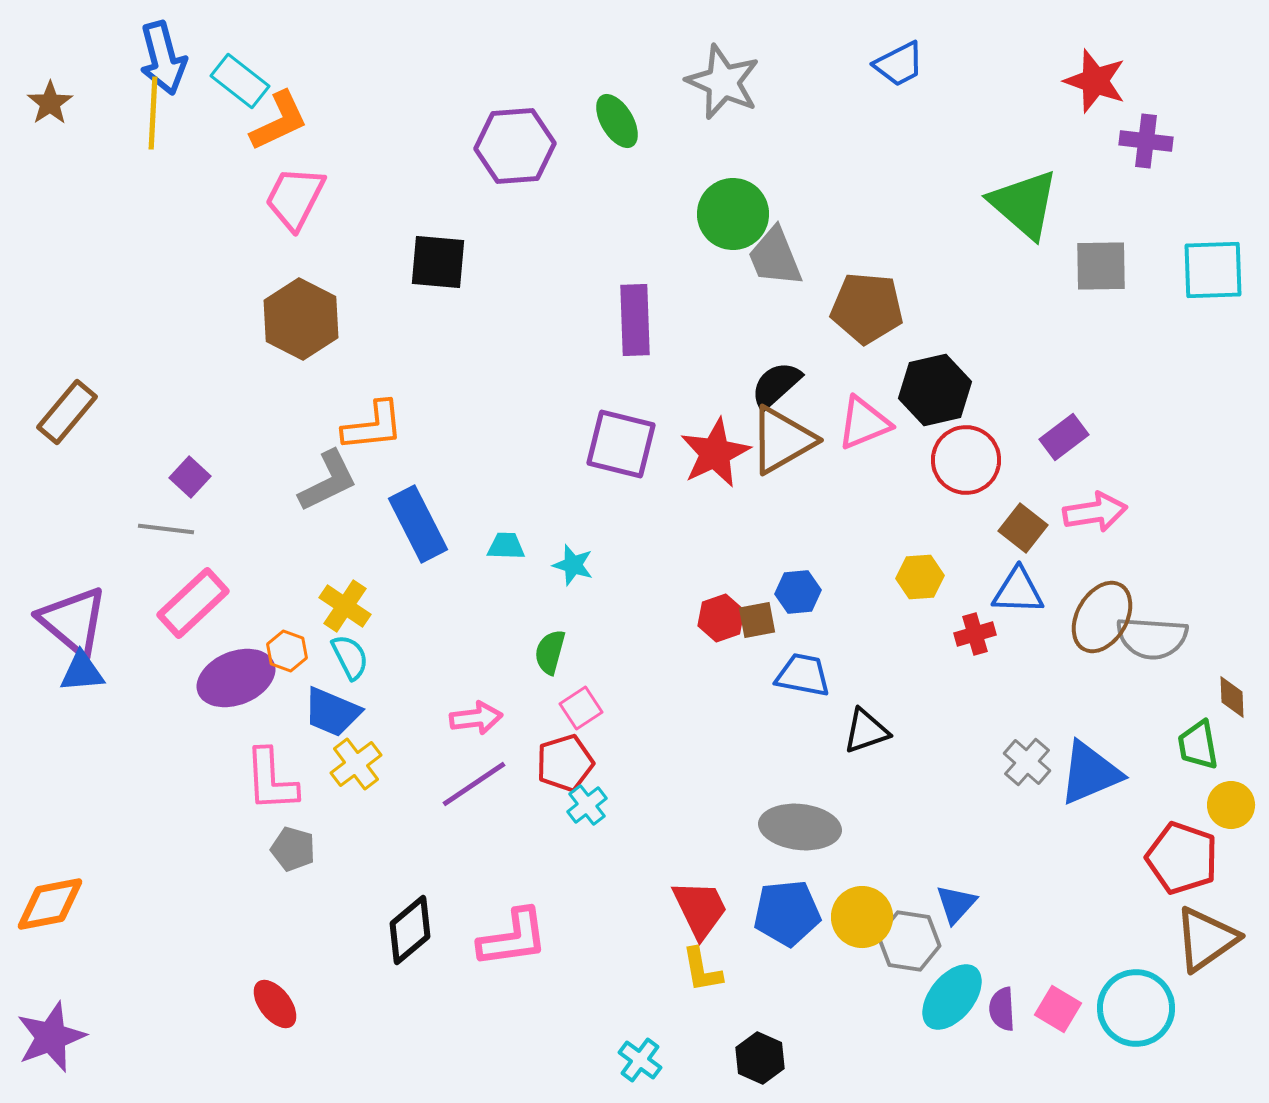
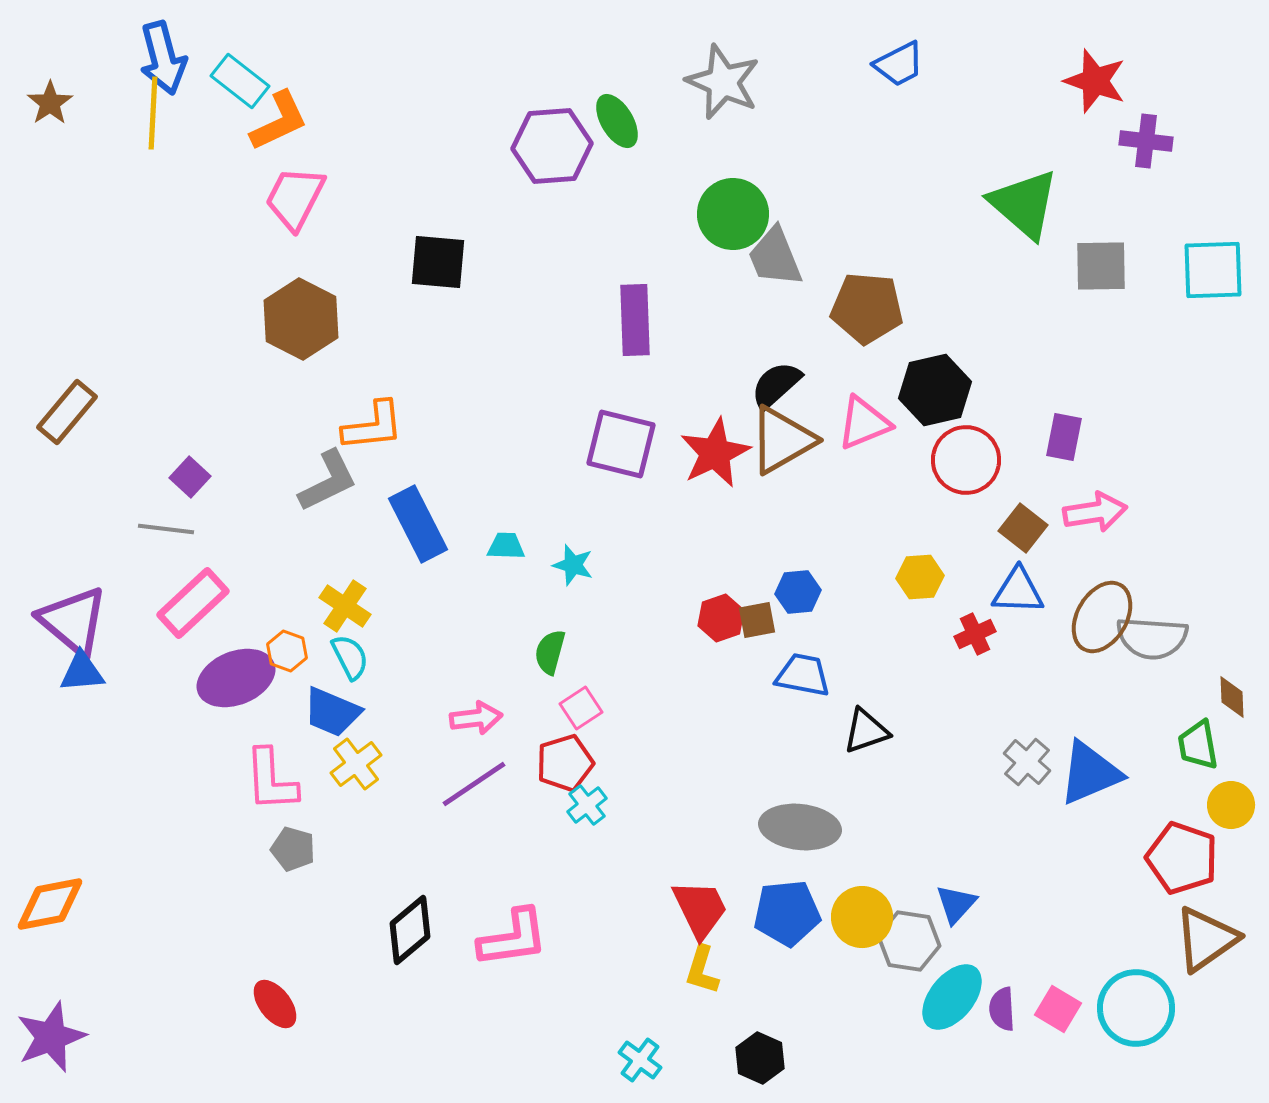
purple hexagon at (515, 146): moved 37 px right
purple rectangle at (1064, 437): rotated 42 degrees counterclockwise
red cross at (975, 634): rotated 9 degrees counterclockwise
yellow L-shape at (702, 970): rotated 27 degrees clockwise
